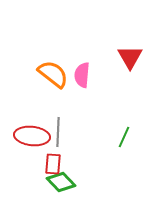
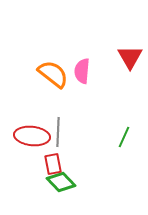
pink semicircle: moved 4 px up
red rectangle: rotated 15 degrees counterclockwise
